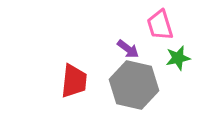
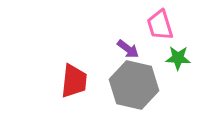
green star: rotated 15 degrees clockwise
